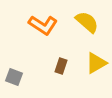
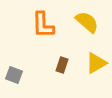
orange L-shape: rotated 56 degrees clockwise
brown rectangle: moved 1 px right, 1 px up
gray square: moved 2 px up
